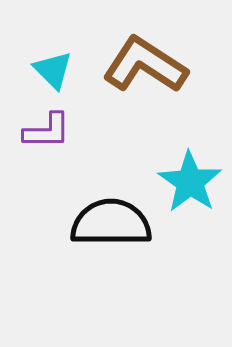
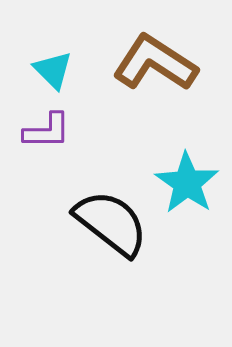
brown L-shape: moved 10 px right, 2 px up
cyan star: moved 3 px left, 1 px down
black semicircle: rotated 38 degrees clockwise
